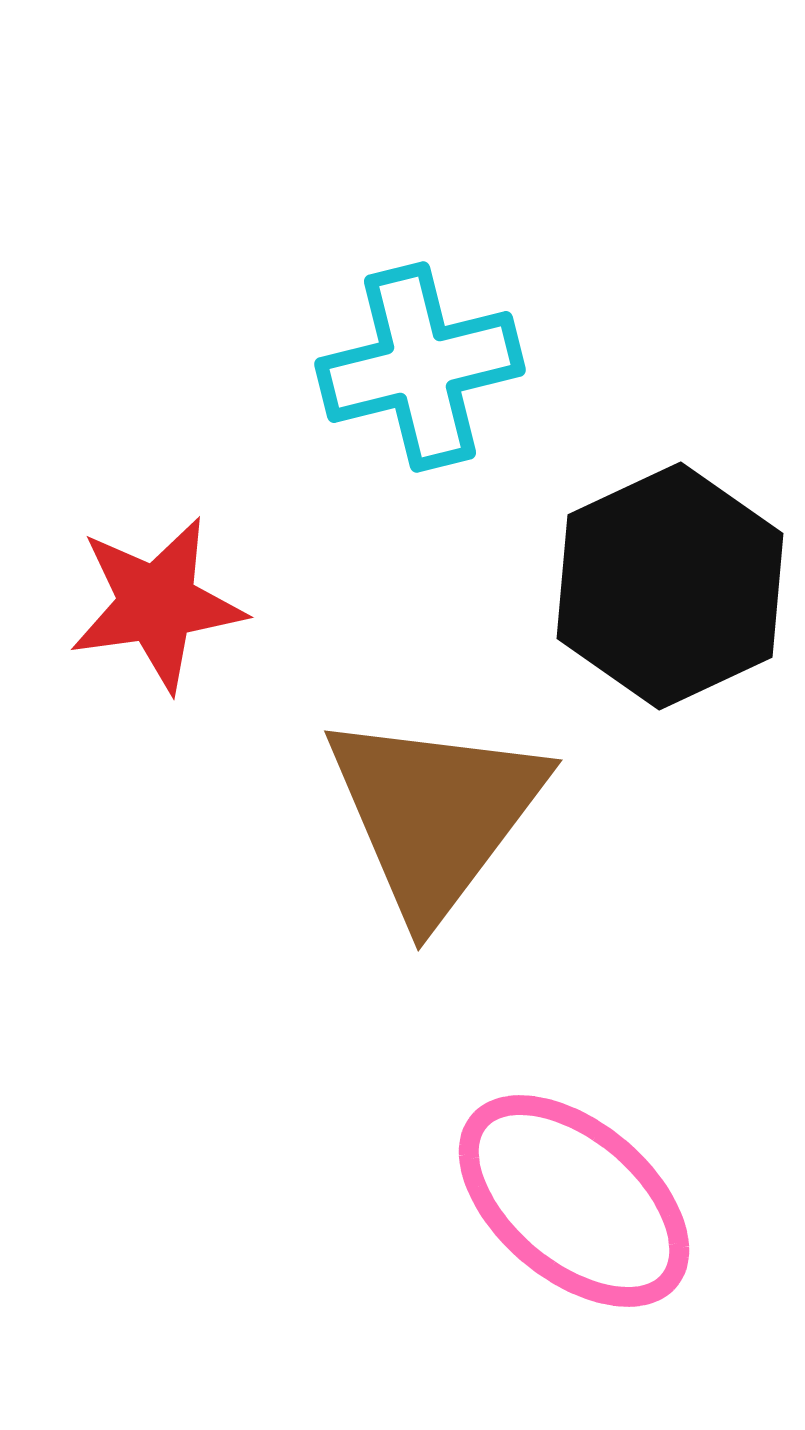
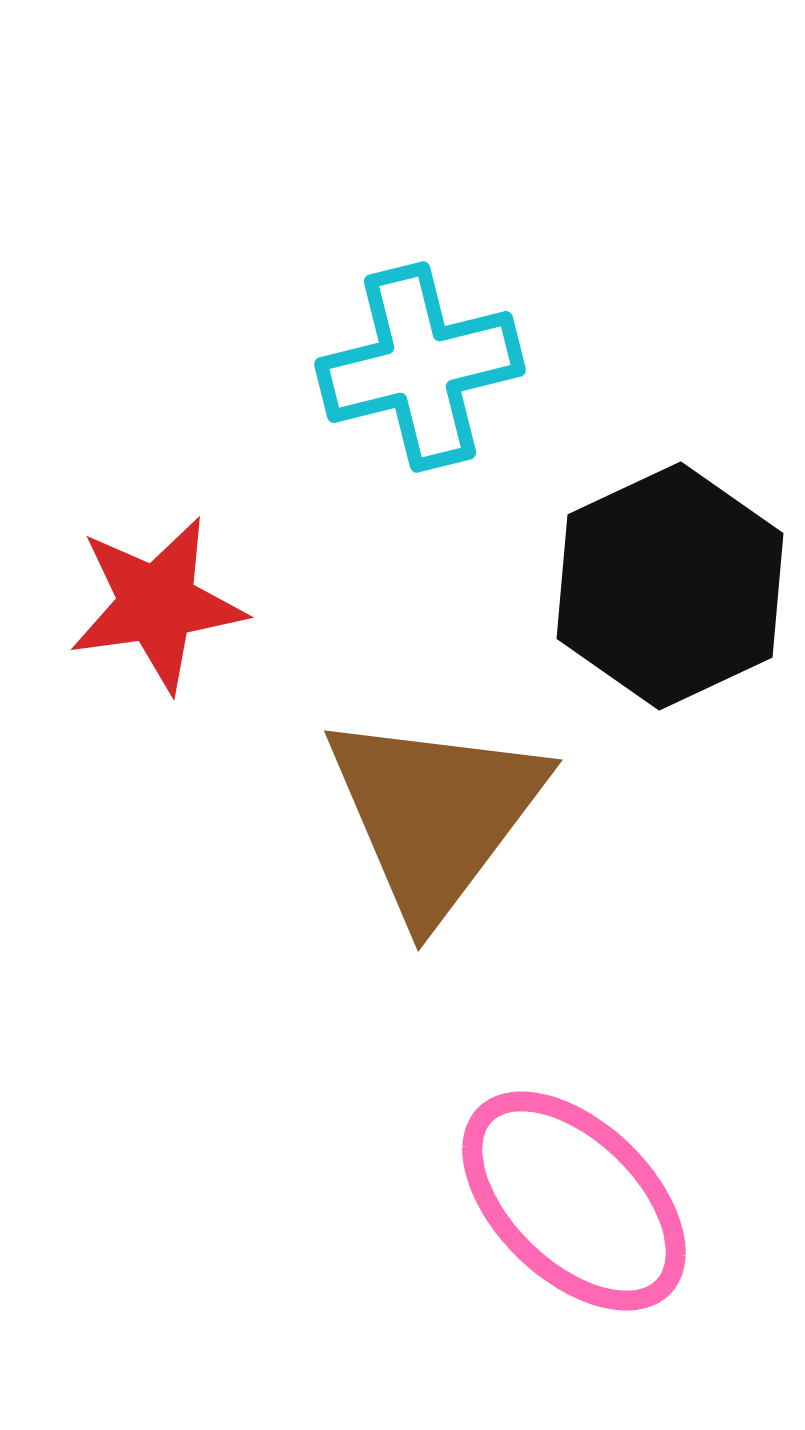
pink ellipse: rotated 4 degrees clockwise
